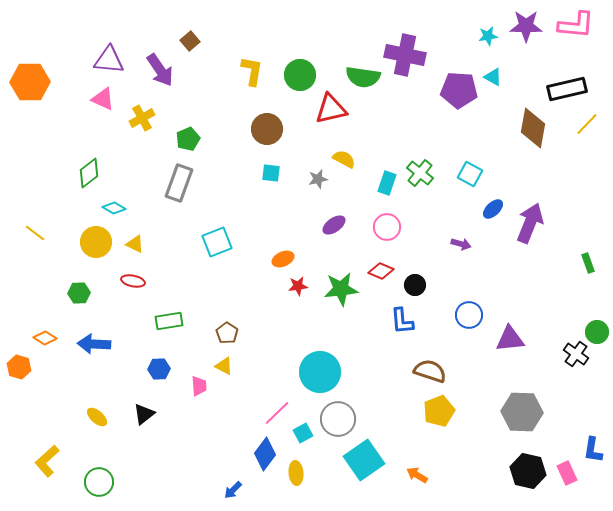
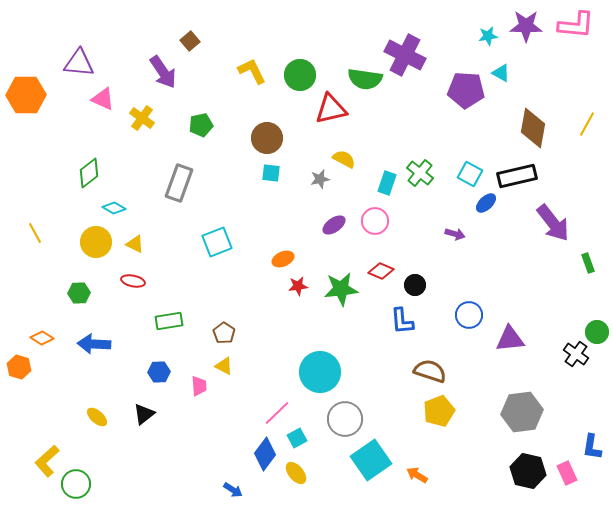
purple cross at (405, 55): rotated 15 degrees clockwise
purple triangle at (109, 60): moved 30 px left, 3 px down
purple arrow at (160, 70): moved 3 px right, 2 px down
yellow L-shape at (252, 71): rotated 36 degrees counterclockwise
green semicircle at (363, 77): moved 2 px right, 2 px down
cyan triangle at (493, 77): moved 8 px right, 4 px up
orange hexagon at (30, 82): moved 4 px left, 13 px down
black rectangle at (567, 89): moved 50 px left, 87 px down
purple pentagon at (459, 90): moved 7 px right
yellow cross at (142, 118): rotated 25 degrees counterclockwise
yellow line at (587, 124): rotated 15 degrees counterclockwise
brown circle at (267, 129): moved 9 px down
green pentagon at (188, 139): moved 13 px right, 14 px up; rotated 10 degrees clockwise
gray star at (318, 179): moved 2 px right
blue ellipse at (493, 209): moved 7 px left, 6 px up
purple arrow at (530, 223): moved 23 px right; rotated 120 degrees clockwise
pink circle at (387, 227): moved 12 px left, 6 px up
yellow line at (35, 233): rotated 25 degrees clockwise
purple arrow at (461, 244): moved 6 px left, 10 px up
brown pentagon at (227, 333): moved 3 px left
orange diamond at (45, 338): moved 3 px left
blue hexagon at (159, 369): moved 3 px down
gray hexagon at (522, 412): rotated 9 degrees counterclockwise
gray circle at (338, 419): moved 7 px right
cyan square at (303, 433): moved 6 px left, 5 px down
blue L-shape at (593, 450): moved 1 px left, 3 px up
cyan square at (364, 460): moved 7 px right
yellow ellipse at (296, 473): rotated 35 degrees counterclockwise
green circle at (99, 482): moved 23 px left, 2 px down
blue arrow at (233, 490): rotated 102 degrees counterclockwise
